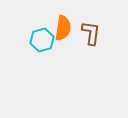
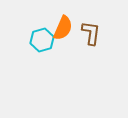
orange semicircle: rotated 15 degrees clockwise
